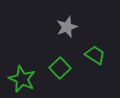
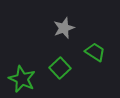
gray star: moved 3 px left, 1 px down
green trapezoid: moved 3 px up
